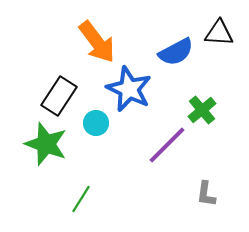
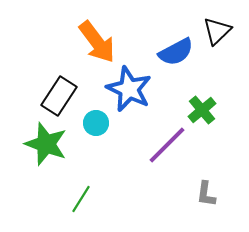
black triangle: moved 2 px left, 2 px up; rotated 48 degrees counterclockwise
